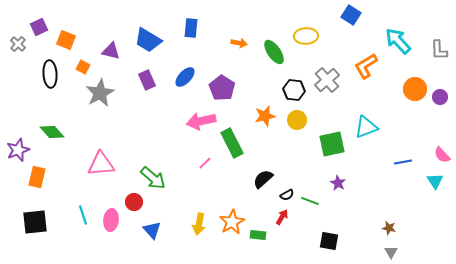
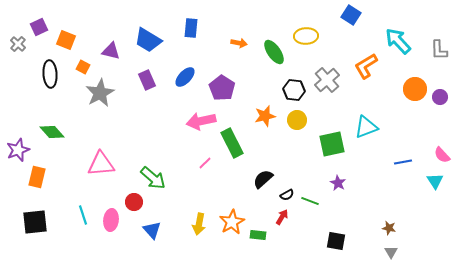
black square at (329, 241): moved 7 px right
